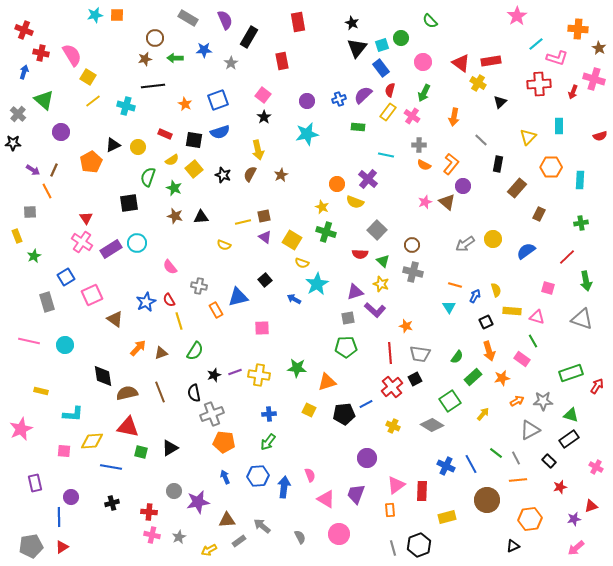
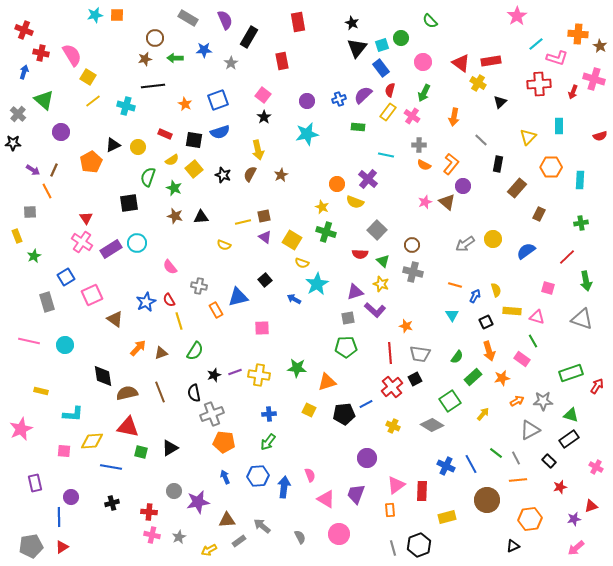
orange cross at (578, 29): moved 5 px down
brown star at (599, 48): moved 1 px right, 2 px up
cyan triangle at (449, 307): moved 3 px right, 8 px down
